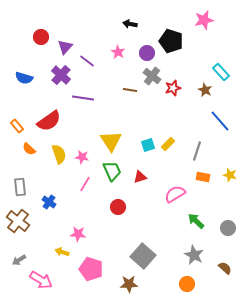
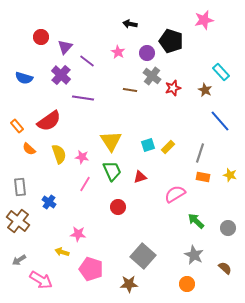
yellow rectangle at (168, 144): moved 3 px down
gray line at (197, 151): moved 3 px right, 2 px down
